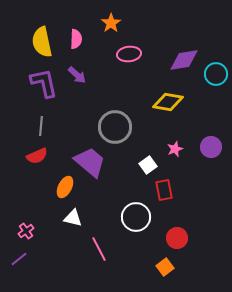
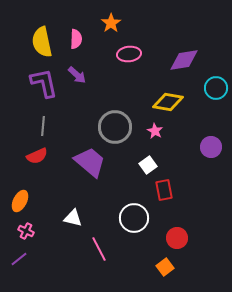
cyan circle: moved 14 px down
gray line: moved 2 px right
pink star: moved 20 px left, 18 px up; rotated 21 degrees counterclockwise
orange ellipse: moved 45 px left, 14 px down
white circle: moved 2 px left, 1 px down
pink cross: rotated 28 degrees counterclockwise
